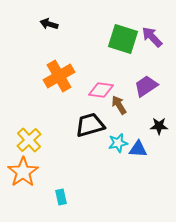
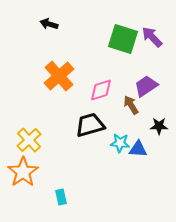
orange cross: rotated 12 degrees counterclockwise
pink diamond: rotated 25 degrees counterclockwise
brown arrow: moved 12 px right
cyan star: moved 2 px right; rotated 18 degrees clockwise
